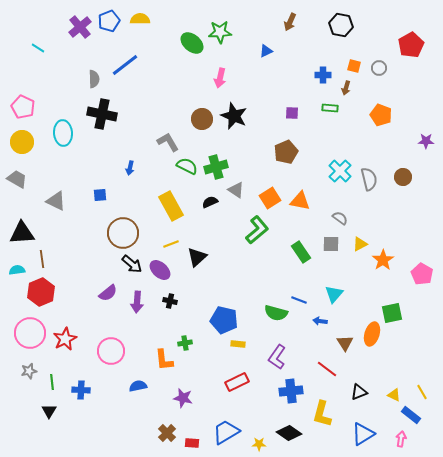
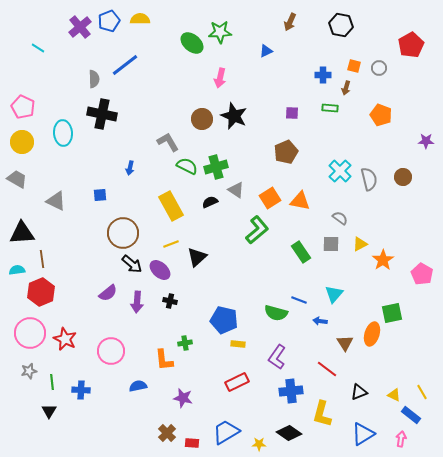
red star at (65, 339): rotated 20 degrees counterclockwise
